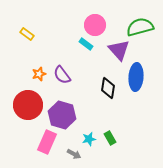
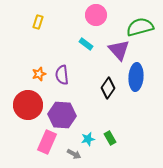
pink circle: moved 1 px right, 10 px up
yellow rectangle: moved 11 px right, 12 px up; rotated 72 degrees clockwise
purple semicircle: rotated 30 degrees clockwise
black diamond: rotated 25 degrees clockwise
purple hexagon: rotated 12 degrees counterclockwise
cyan star: moved 1 px left
